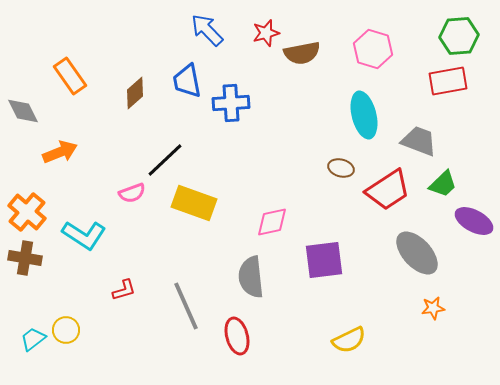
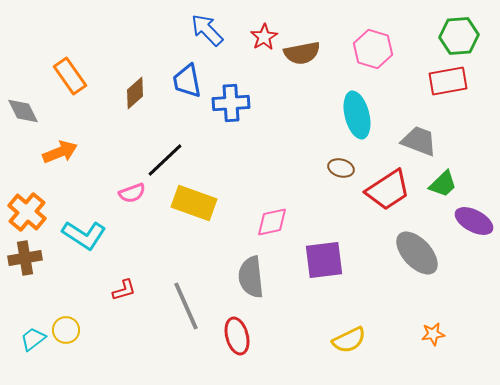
red star: moved 2 px left, 4 px down; rotated 16 degrees counterclockwise
cyan ellipse: moved 7 px left
brown cross: rotated 20 degrees counterclockwise
orange star: moved 26 px down
